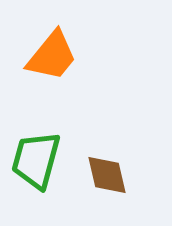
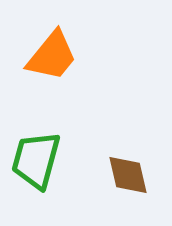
brown diamond: moved 21 px right
